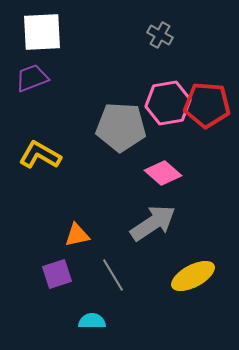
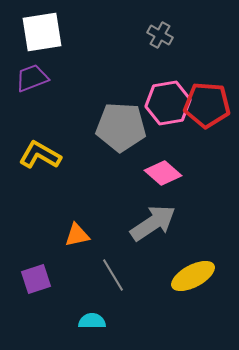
white square: rotated 6 degrees counterclockwise
purple square: moved 21 px left, 5 px down
